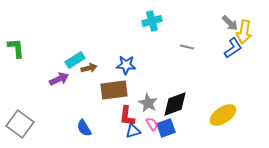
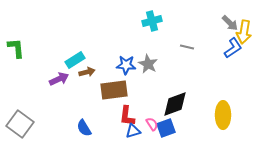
brown arrow: moved 2 px left, 4 px down
gray star: moved 39 px up
yellow ellipse: rotated 56 degrees counterclockwise
